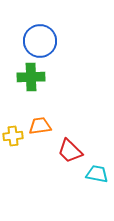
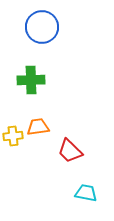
blue circle: moved 2 px right, 14 px up
green cross: moved 3 px down
orange trapezoid: moved 2 px left, 1 px down
cyan trapezoid: moved 11 px left, 19 px down
